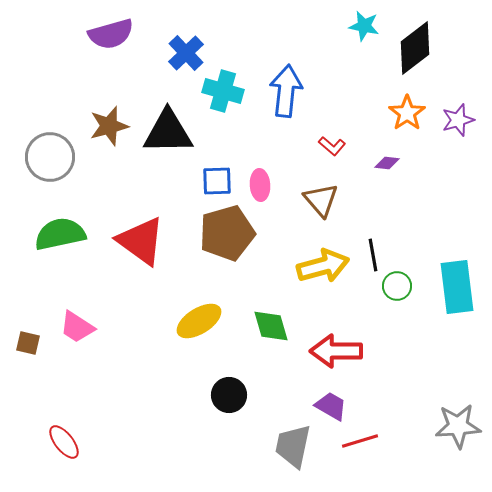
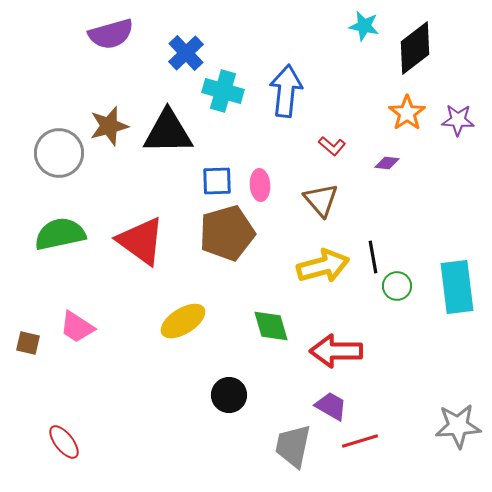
purple star: rotated 20 degrees clockwise
gray circle: moved 9 px right, 4 px up
black line: moved 2 px down
yellow ellipse: moved 16 px left
